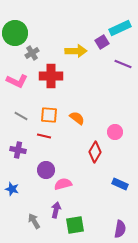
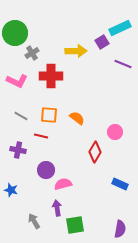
red line: moved 3 px left
blue star: moved 1 px left, 1 px down
purple arrow: moved 1 px right, 2 px up; rotated 21 degrees counterclockwise
